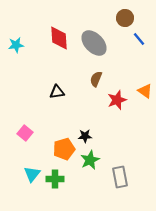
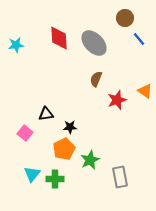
black triangle: moved 11 px left, 22 px down
black star: moved 15 px left, 9 px up
orange pentagon: rotated 10 degrees counterclockwise
